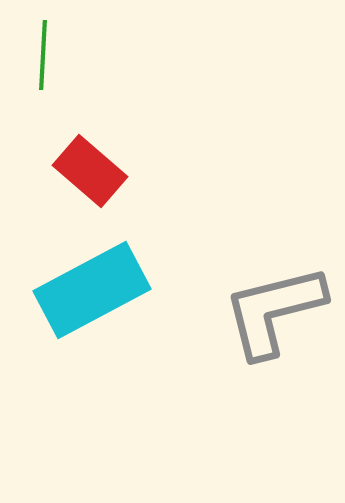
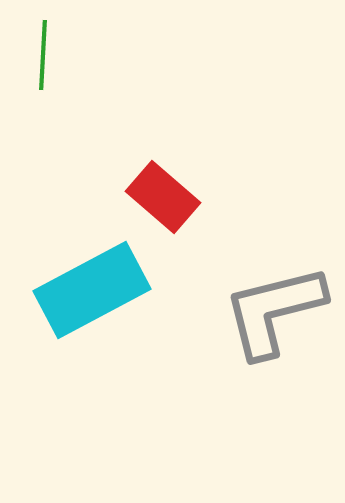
red rectangle: moved 73 px right, 26 px down
